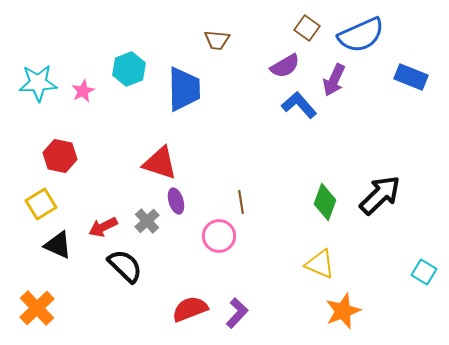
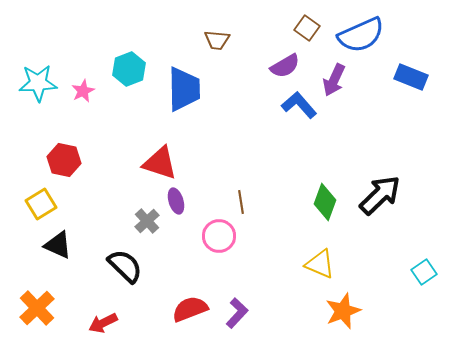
red hexagon: moved 4 px right, 4 px down
red arrow: moved 96 px down
cyan square: rotated 25 degrees clockwise
